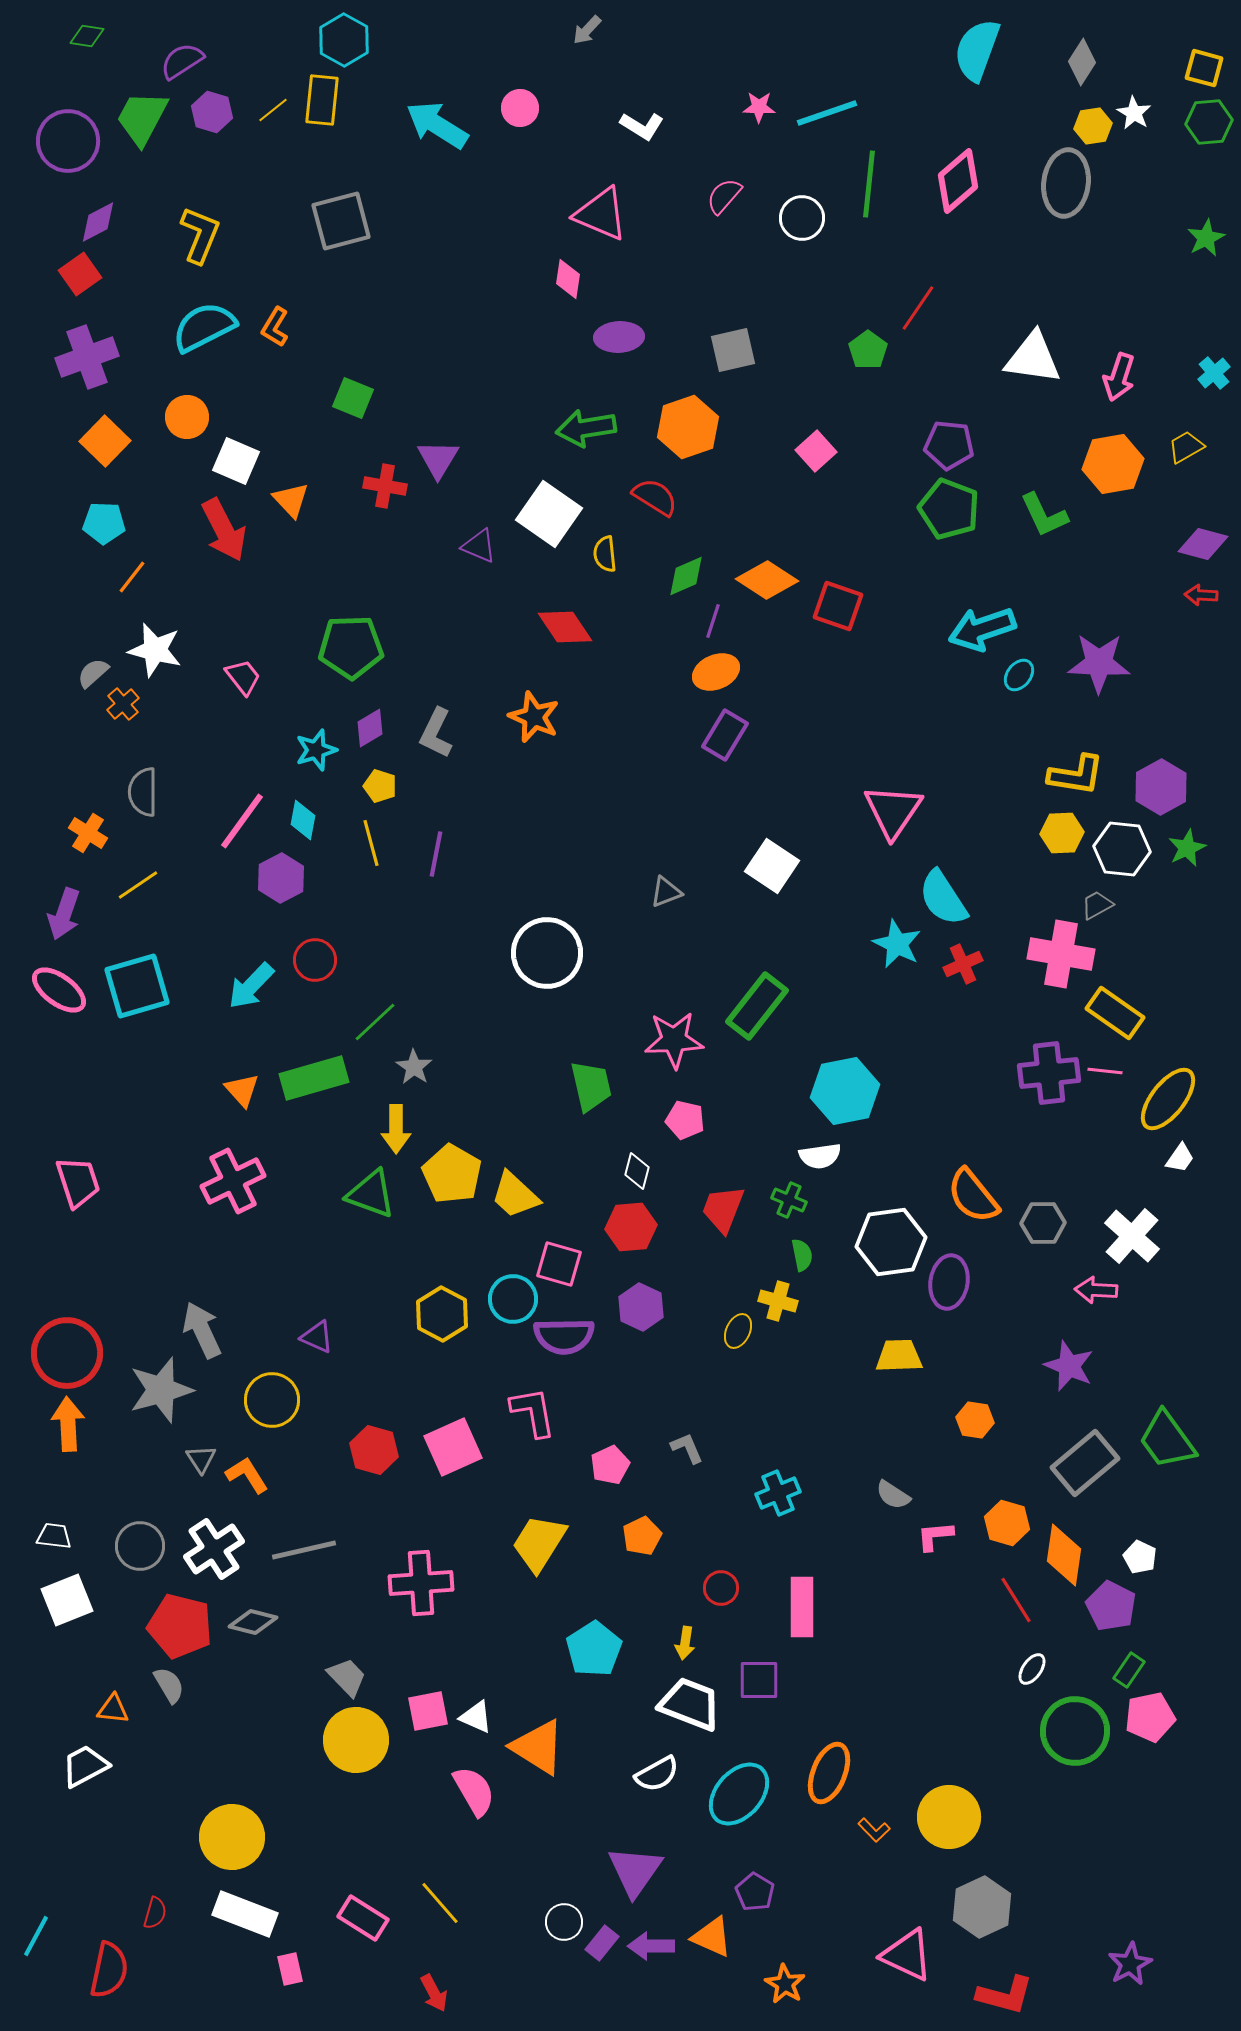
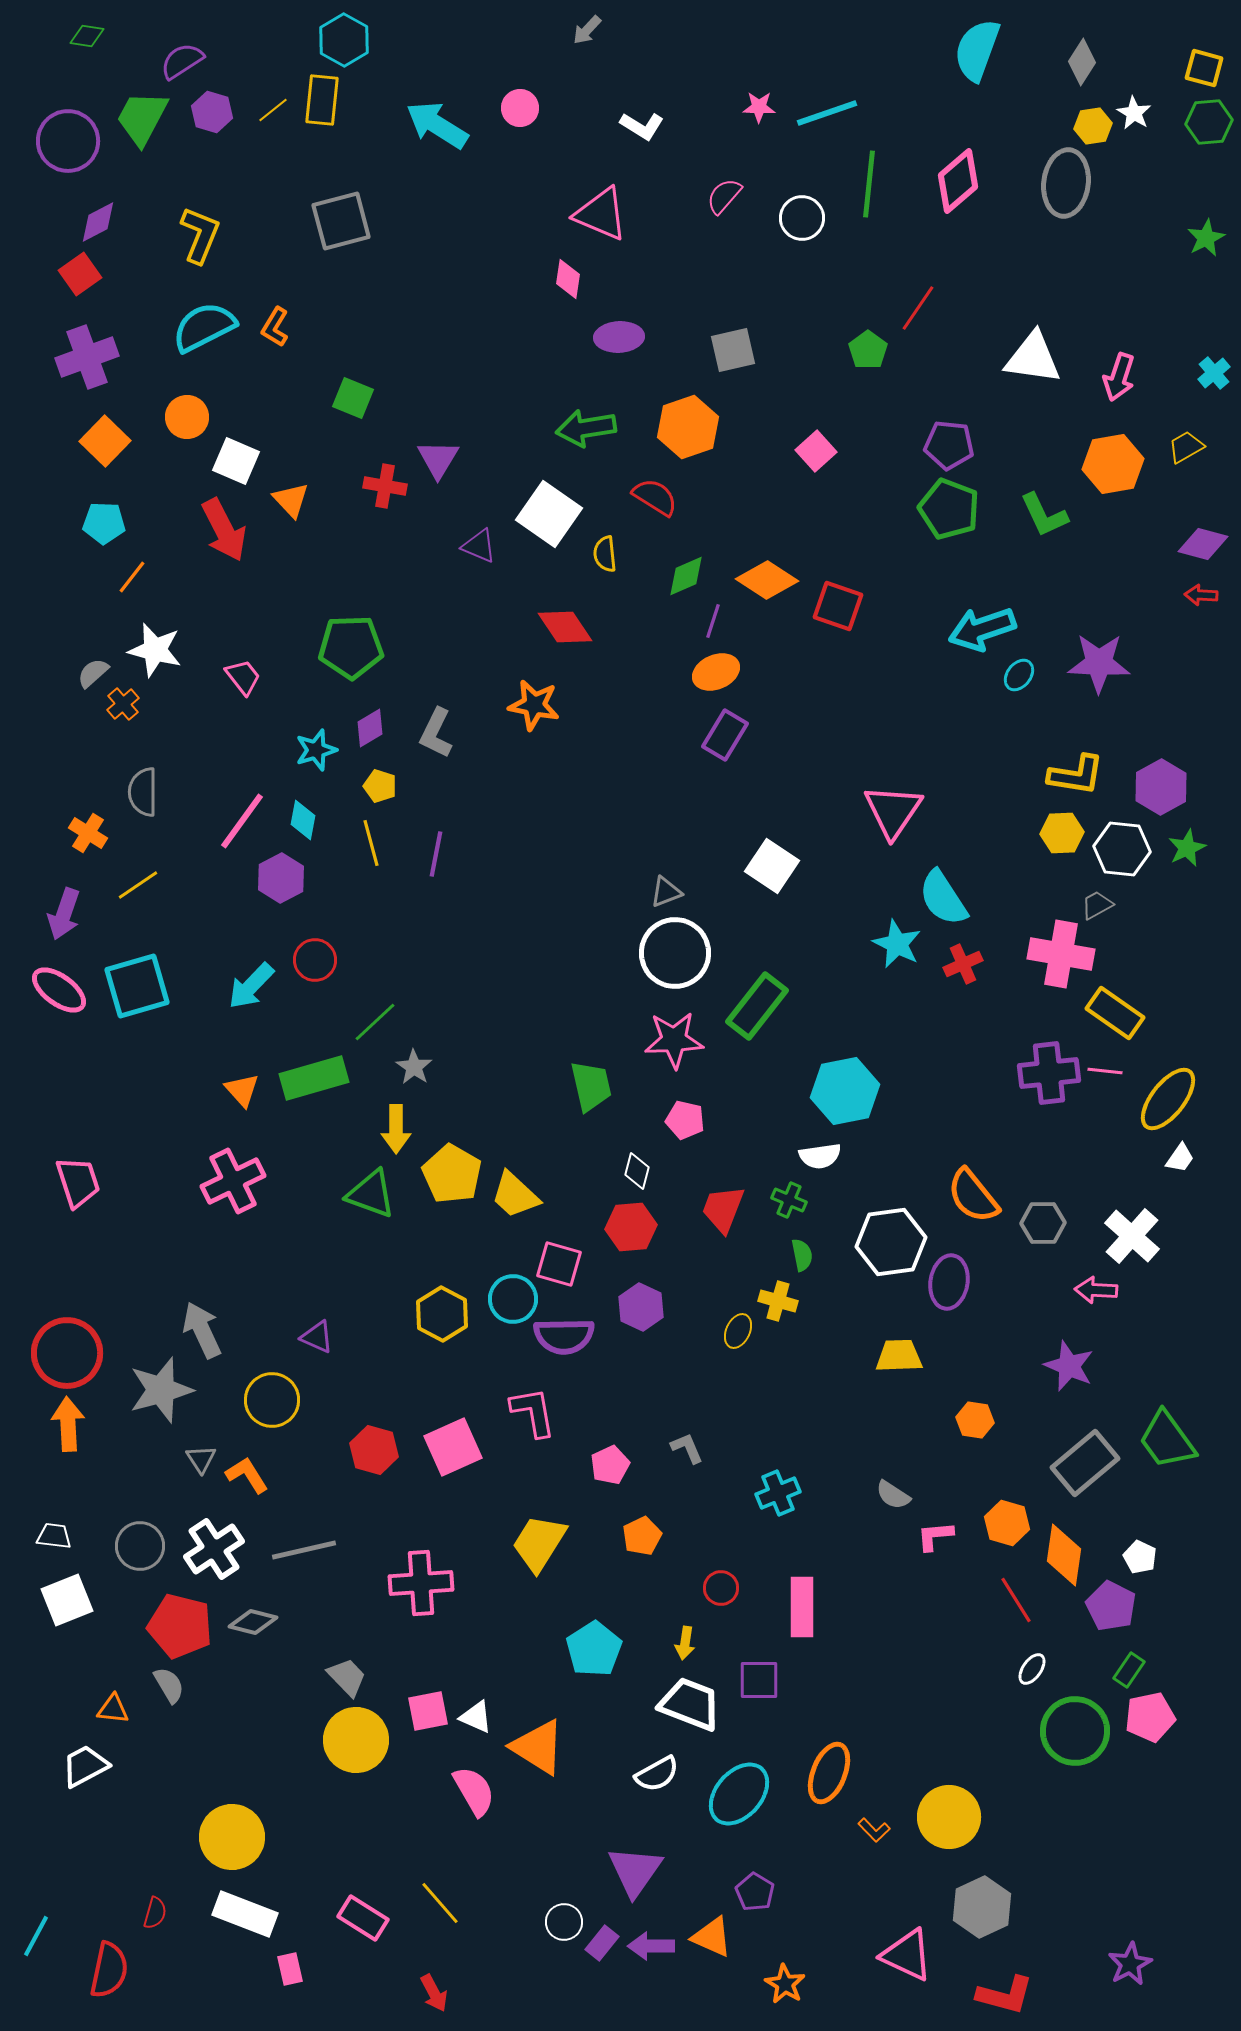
orange star at (534, 717): moved 12 px up; rotated 12 degrees counterclockwise
white circle at (547, 953): moved 128 px right
